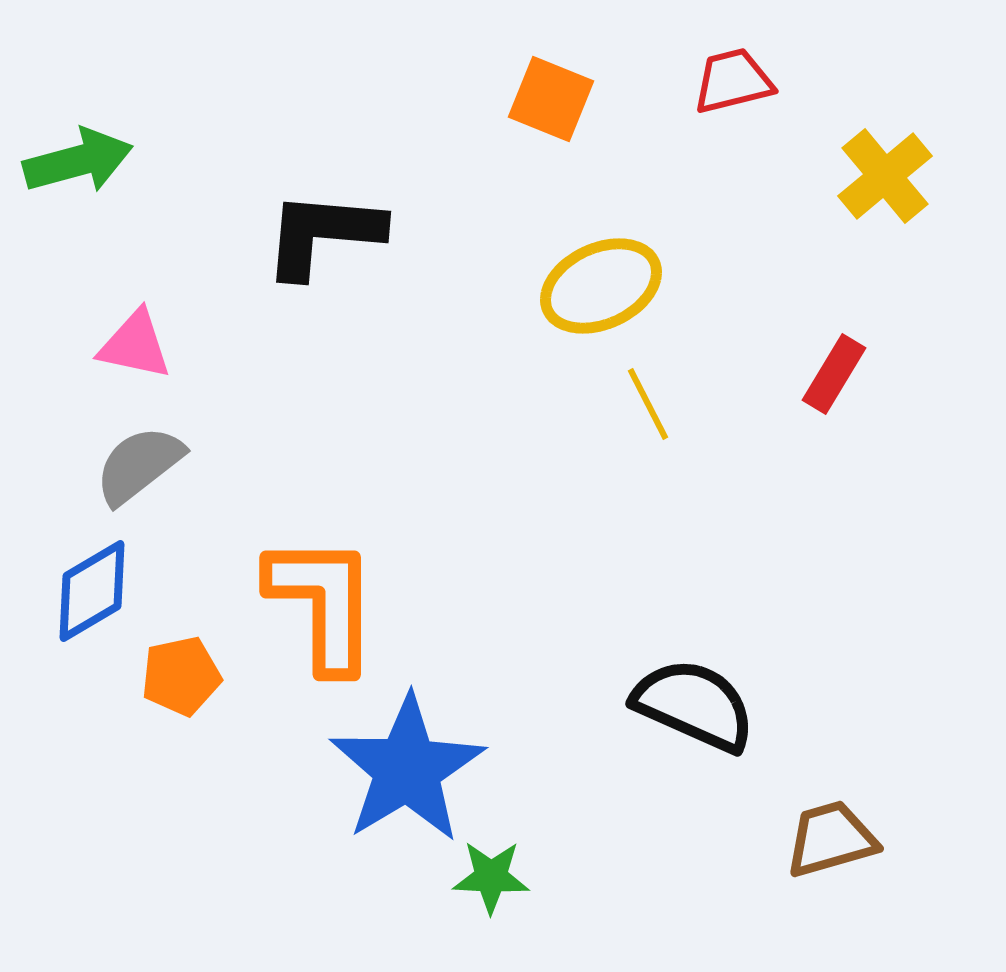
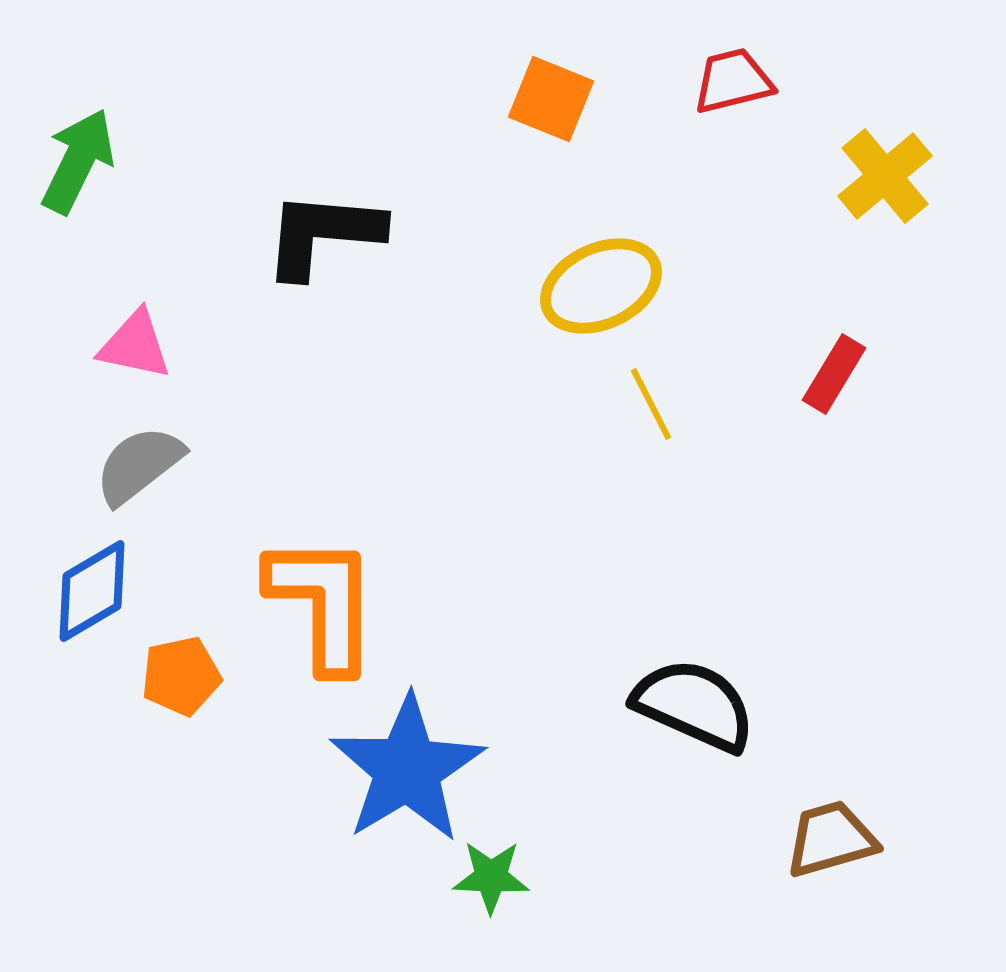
green arrow: rotated 49 degrees counterclockwise
yellow line: moved 3 px right
